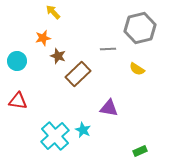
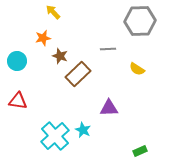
gray hexagon: moved 7 px up; rotated 12 degrees clockwise
brown star: moved 2 px right
purple triangle: rotated 12 degrees counterclockwise
